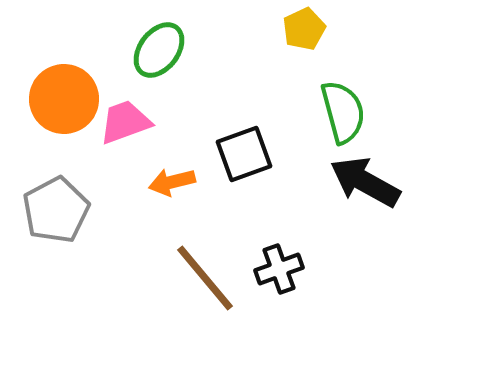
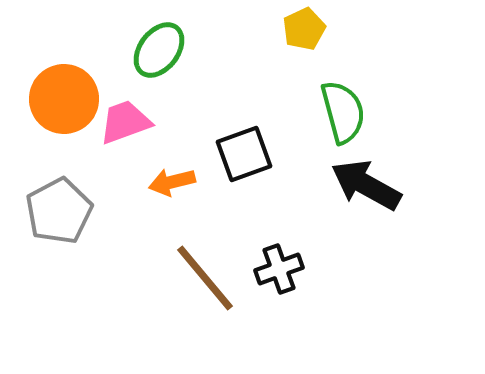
black arrow: moved 1 px right, 3 px down
gray pentagon: moved 3 px right, 1 px down
